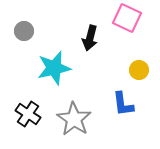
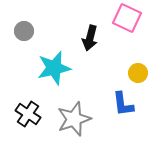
yellow circle: moved 1 px left, 3 px down
gray star: rotated 20 degrees clockwise
